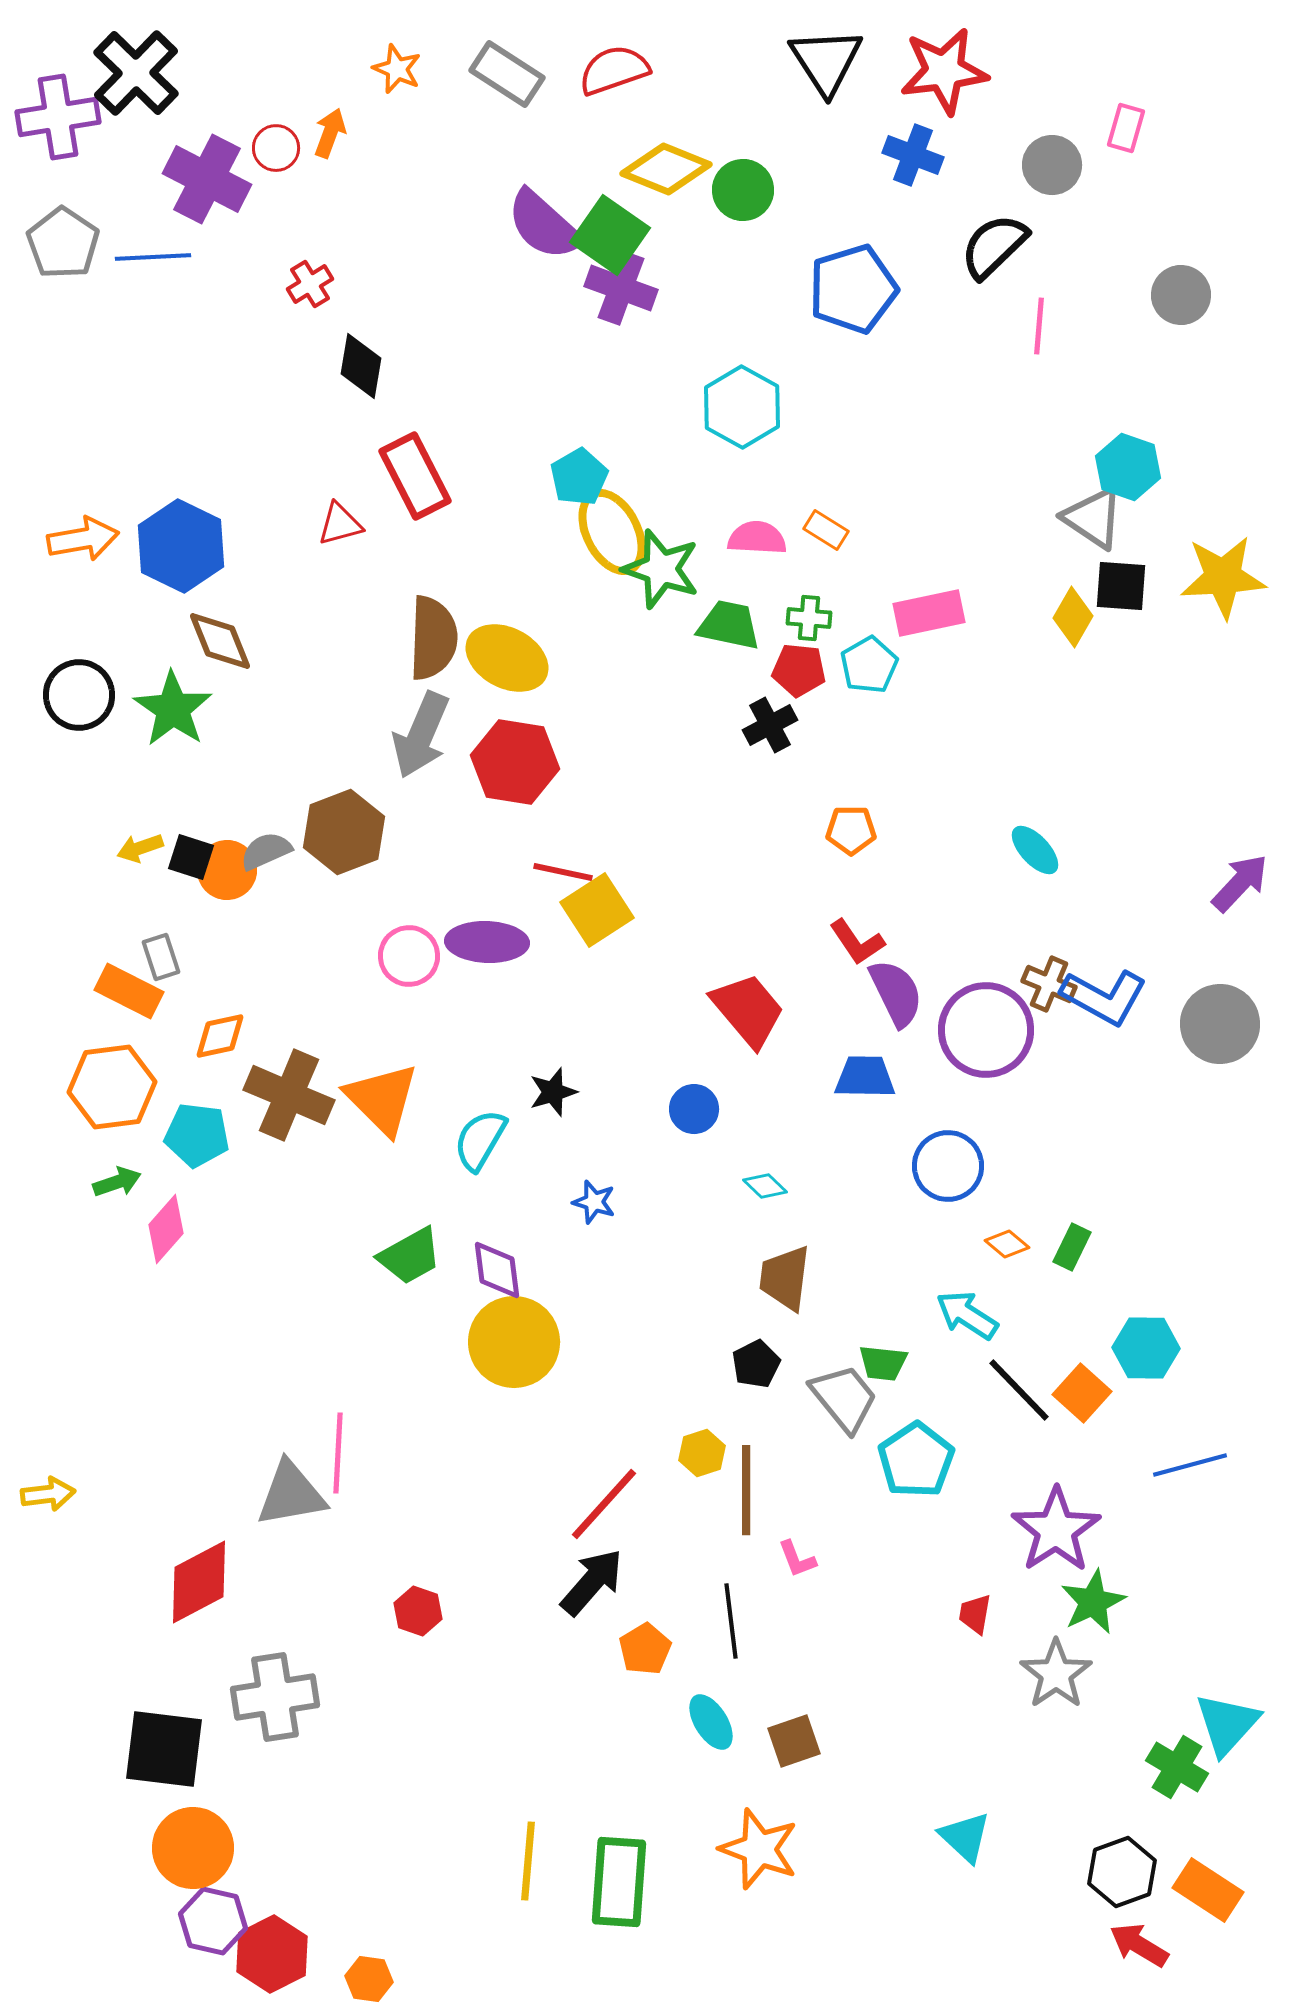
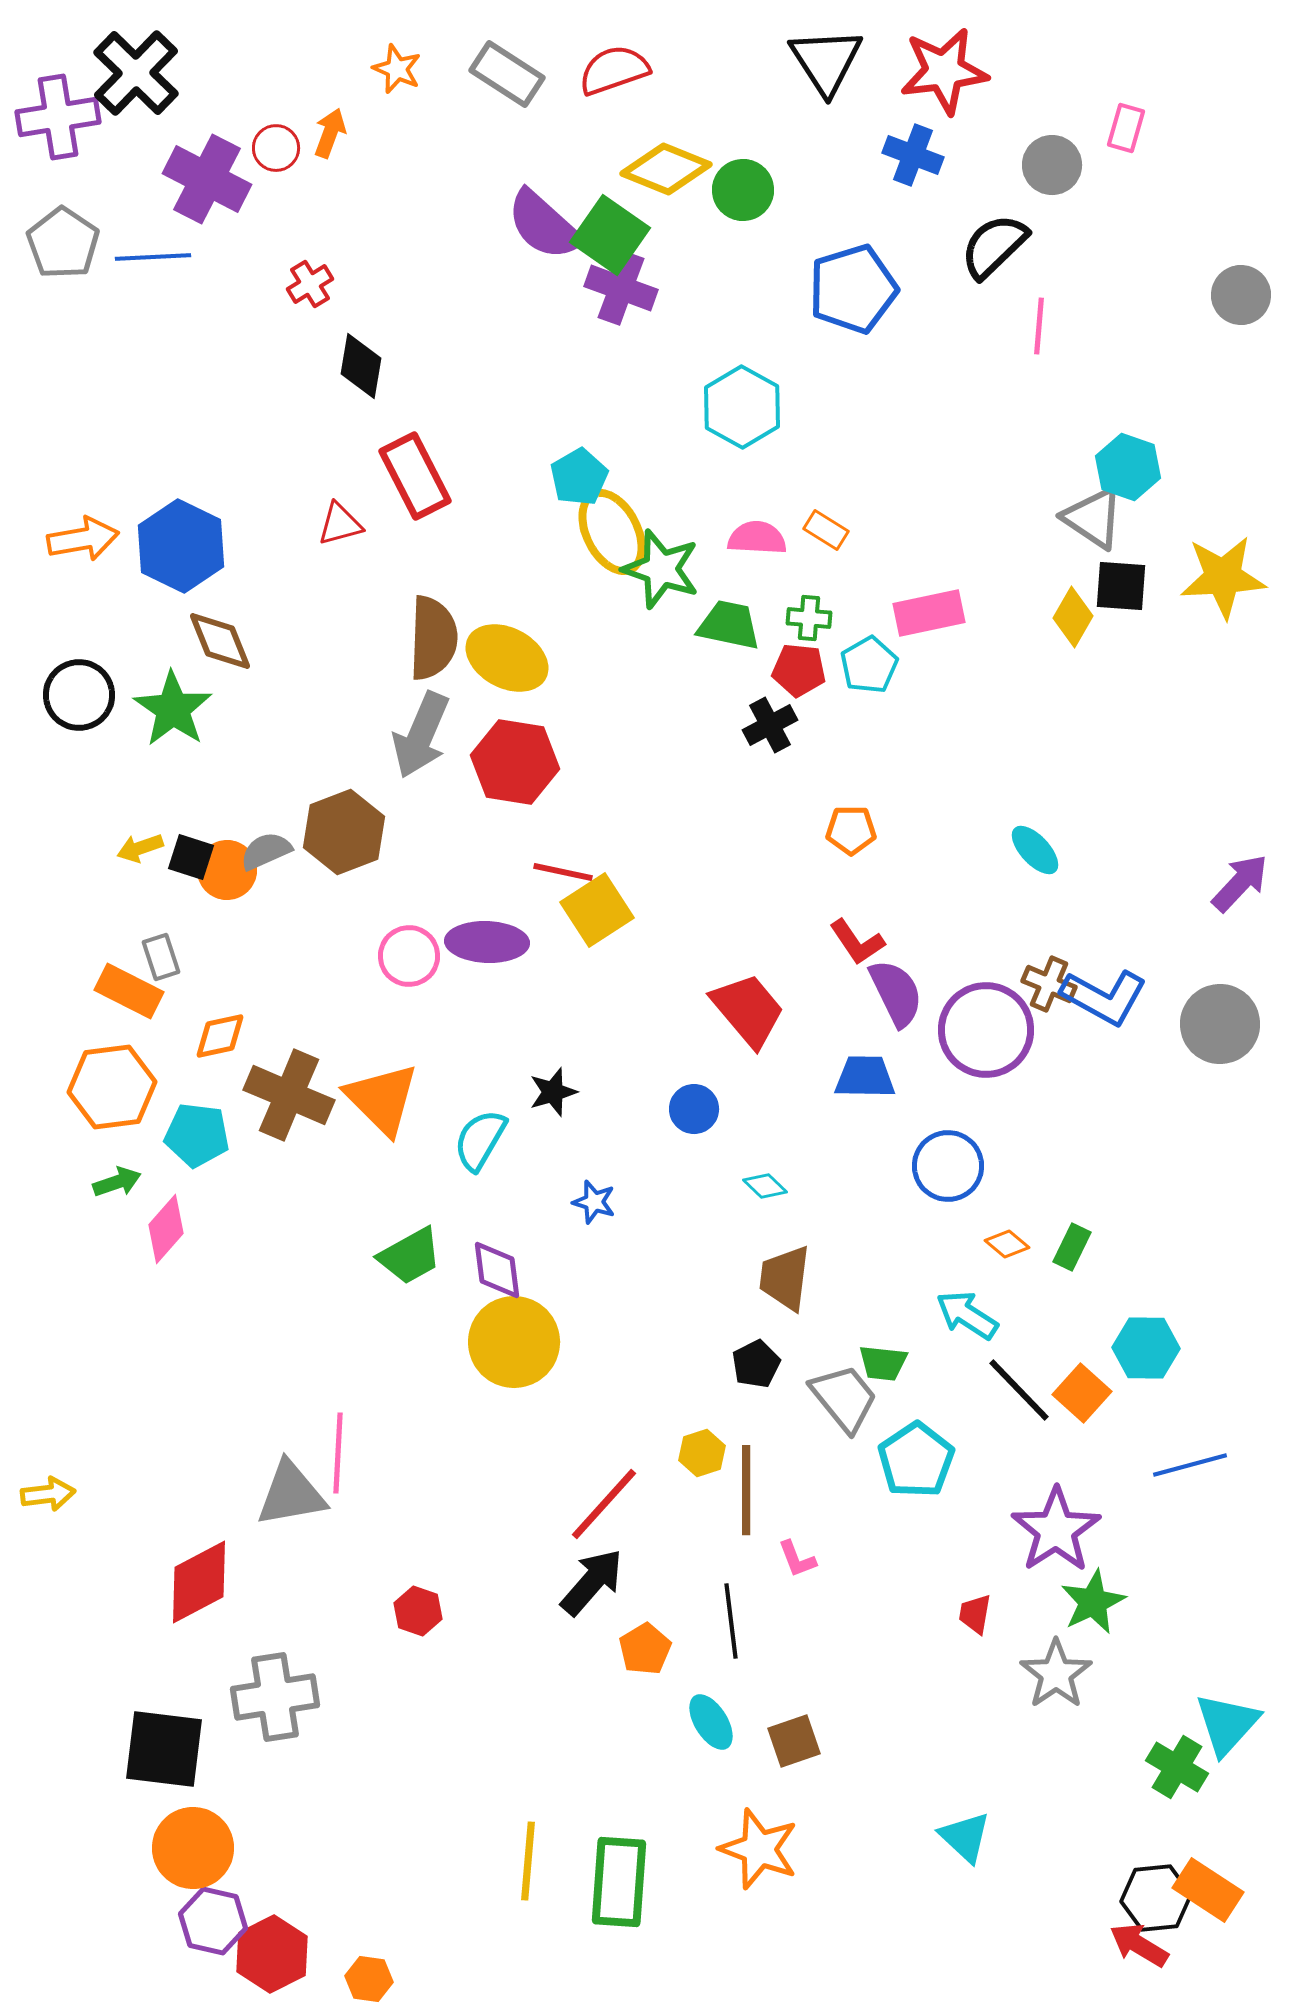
gray circle at (1181, 295): moved 60 px right
black hexagon at (1122, 1872): moved 34 px right, 26 px down; rotated 14 degrees clockwise
